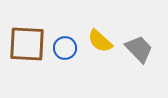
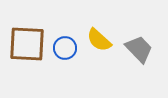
yellow semicircle: moved 1 px left, 1 px up
